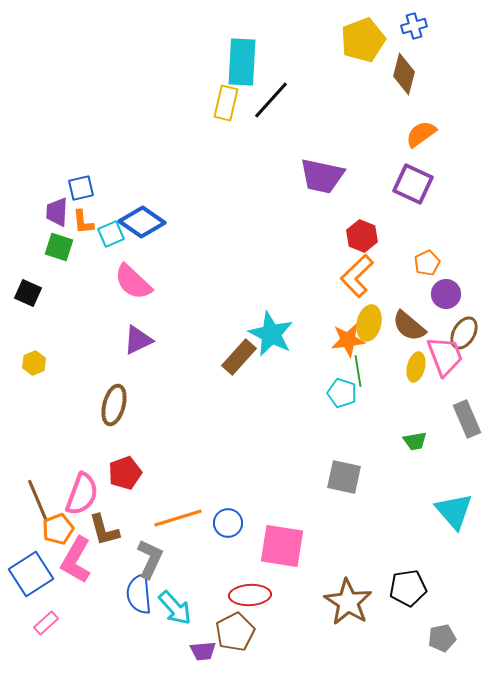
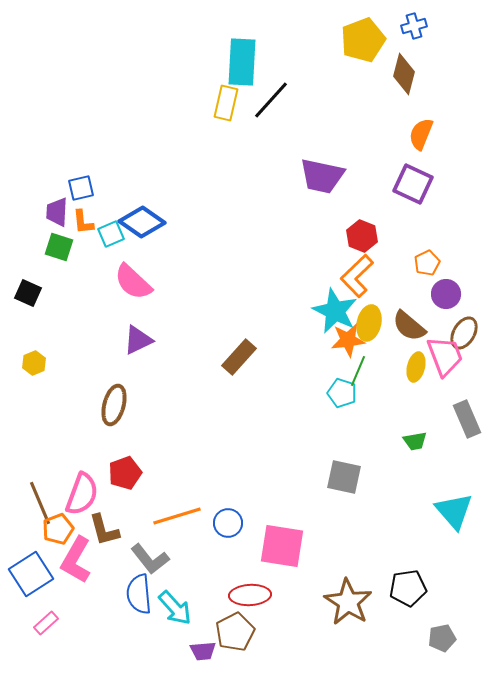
orange semicircle at (421, 134): rotated 32 degrees counterclockwise
cyan star at (271, 334): moved 64 px right, 23 px up
green line at (358, 371): rotated 32 degrees clockwise
brown line at (38, 501): moved 2 px right, 2 px down
orange line at (178, 518): moved 1 px left, 2 px up
gray L-shape at (150, 559): rotated 117 degrees clockwise
